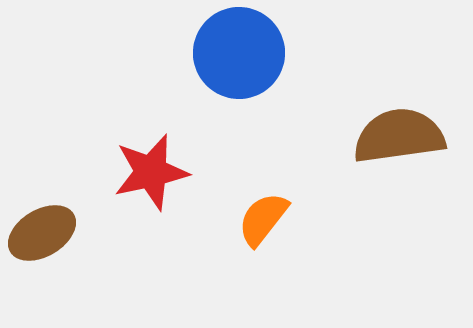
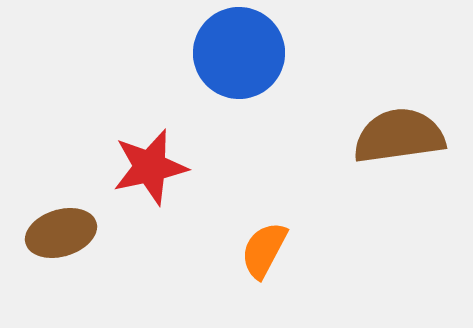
red star: moved 1 px left, 5 px up
orange semicircle: moved 1 px right, 31 px down; rotated 10 degrees counterclockwise
brown ellipse: moved 19 px right; rotated 14 degrees clockwise
